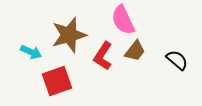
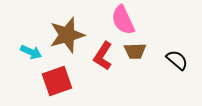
brown star: moved 2 px left
brown trapezoid: rotated 50 degrees clockwise
